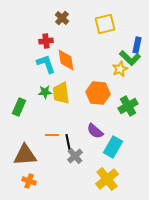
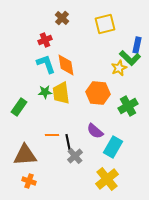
red cross: moved 1 px left, 1 px up; rotated 16 degrees counterclockwise
orange diamond: moved 5 px down
yellow star: moved 1 px left, 1 px up
green rectangle: rotated 12 degrees clockwise
